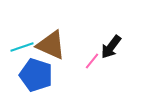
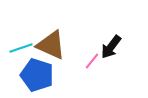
cyan line: moved 1 px left, 1 px down
blue pentagon: moved 1 px right
